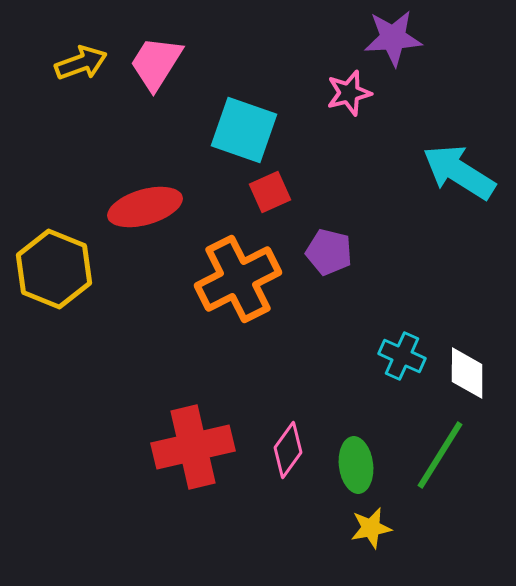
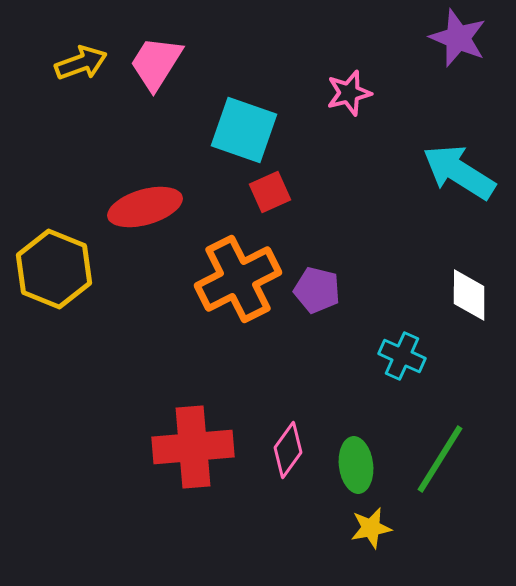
purple star: moved 65 px right; rotated 26 degrees clockwise
purple pentagon: moved 12 px left, 38 px down
white diamond: moved 2 px right, 78 px up
red cross: rotated 8 degrees clockwise
green line: moved 4 px down
